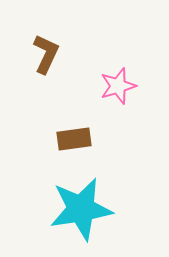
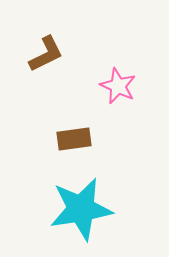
brown L-shape: rotated 39 degrees clockwise
pink star: rotated 30 degrees counterclockwise
